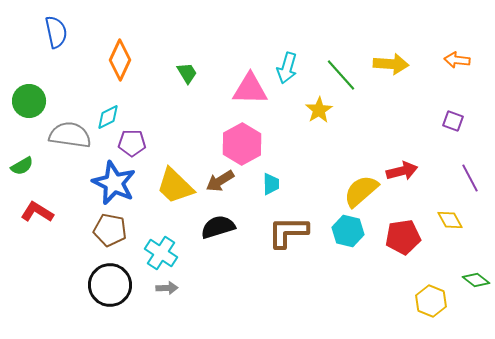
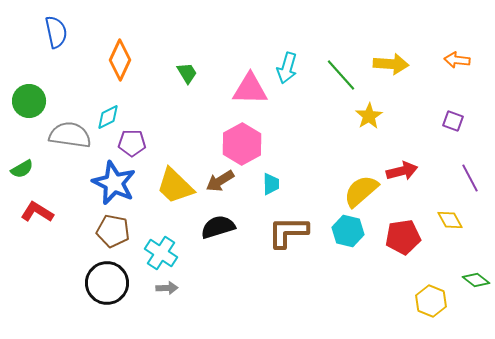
yellow star: moved 50 px right, 6 px down
green semicircle: moved 3 px down
brown pentagon: moved 3 px right, 1 px down
black circle: moved 3 px left, 2 px up
